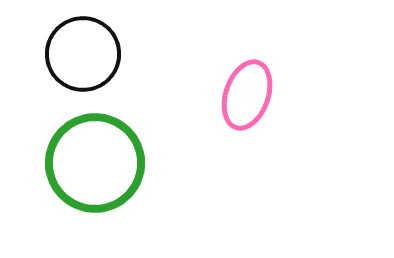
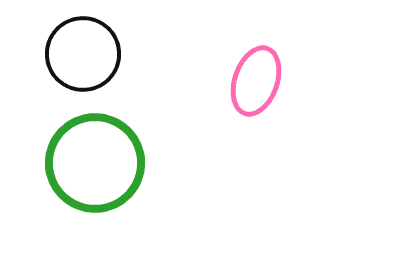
pink ellipse: moved 9 px right, 14 px up
